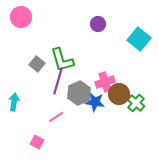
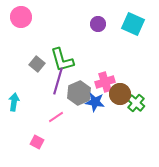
cyan square: moved 6 px left, 15 px up; rotated 15 degrees counterclockwise
brown circle: moved 1 px right
